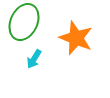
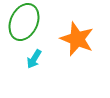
orange star: moved 1 px right, 1 px down
